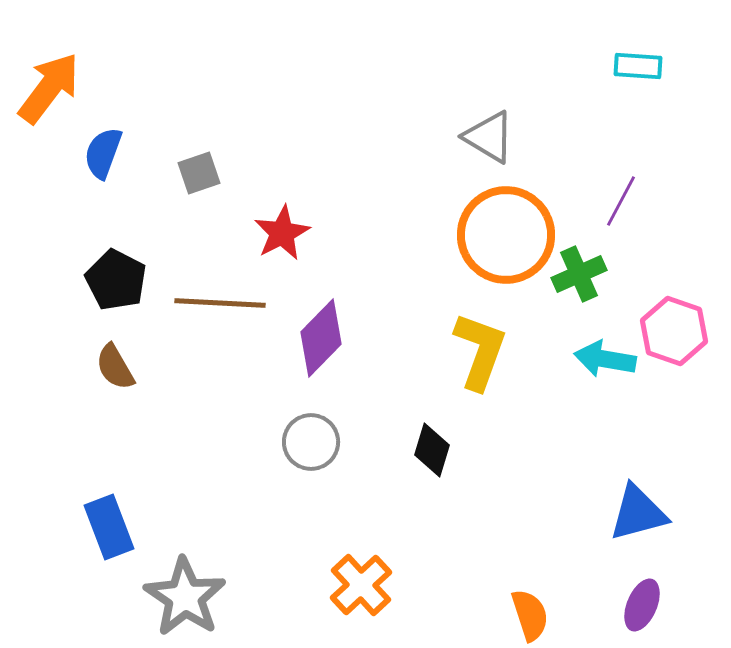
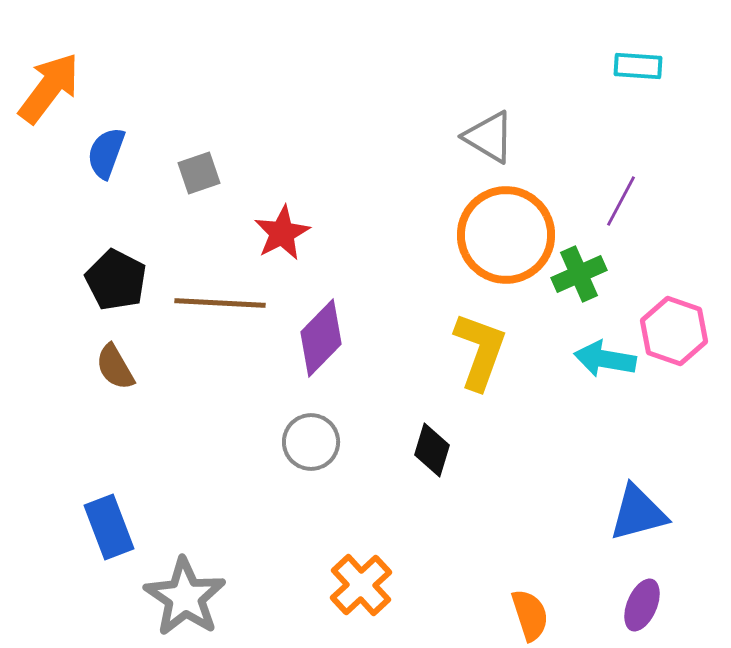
blue semicircle: moved 3 px right
